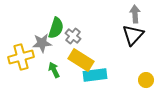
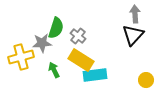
gray cross: moved 5 px right
